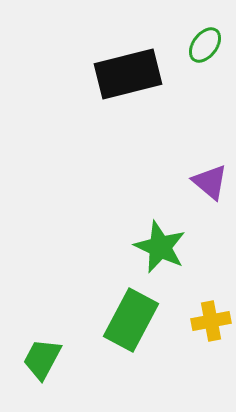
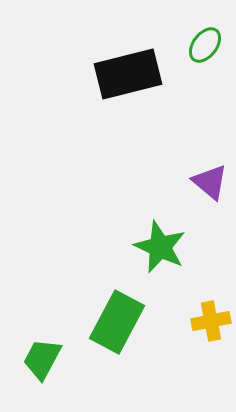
green rectangle: moved 14 px left, 2 px down
